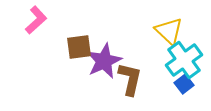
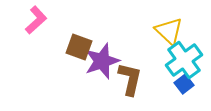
brown square: rotated 28 degrees clockwise
purple star: moved 2 px left; rotated 6 degrees clockwise
